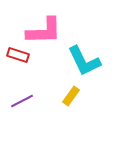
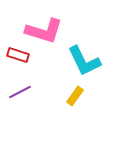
pink L-shape: rotated 18 degrees clockwise
yellow rectangle: moved 4 px right
purple line: moved 2 px left, 9 px up
